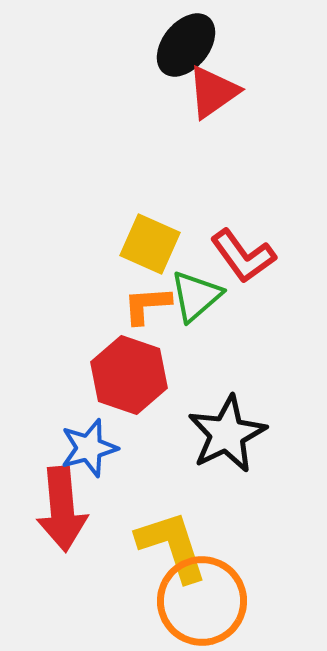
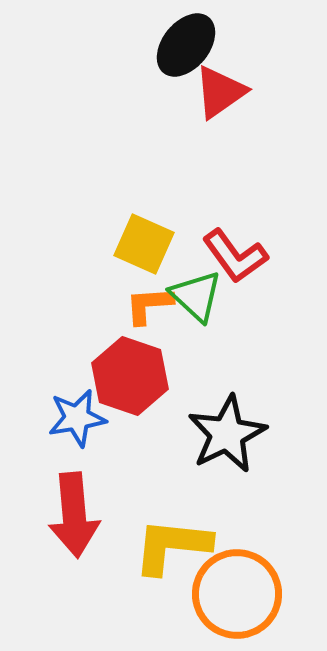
red triangle: moved 7 px right
yellow square: moved 6 px left
red L-shape: moved 8 px left
green triangle: rotated 36 degrees counterclockwise
orange L-shape: moved 2 px right
red hexagon: moved 1 px right, 1 px down
blue star: moved 12 px left, 30 px up; rotated 6 degrees clockwise
red arrow: moved 12 px right, 6 px down
yellow L-shape: rotated 66 degrees counterclockwise
orange circle: moved 35 px right, 7 px up
